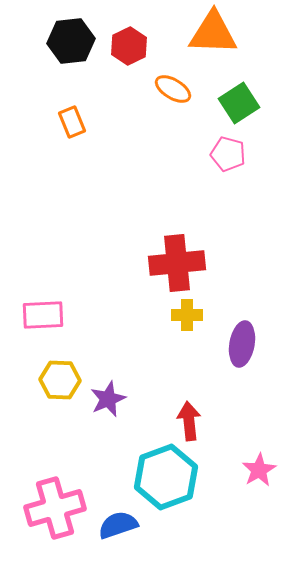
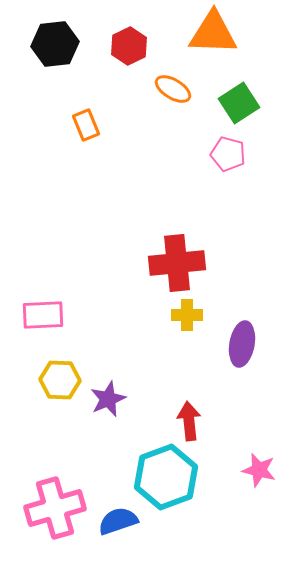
black hexagon: moved 16 px left, 3 px down
orange rectangle: moved 14 px right, 3 px down
pink star: rotated 28 degrees counterclockwise
blue semicircle: moved 4 px up
